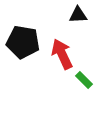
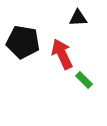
black triangle: moved 3 px down
